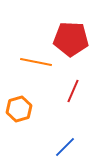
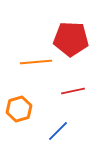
orange line: rotated 16 degrees counterclockwise
red line: rotated 55 degrees clockwise
blue line: moved 7 px left, 16 px up
